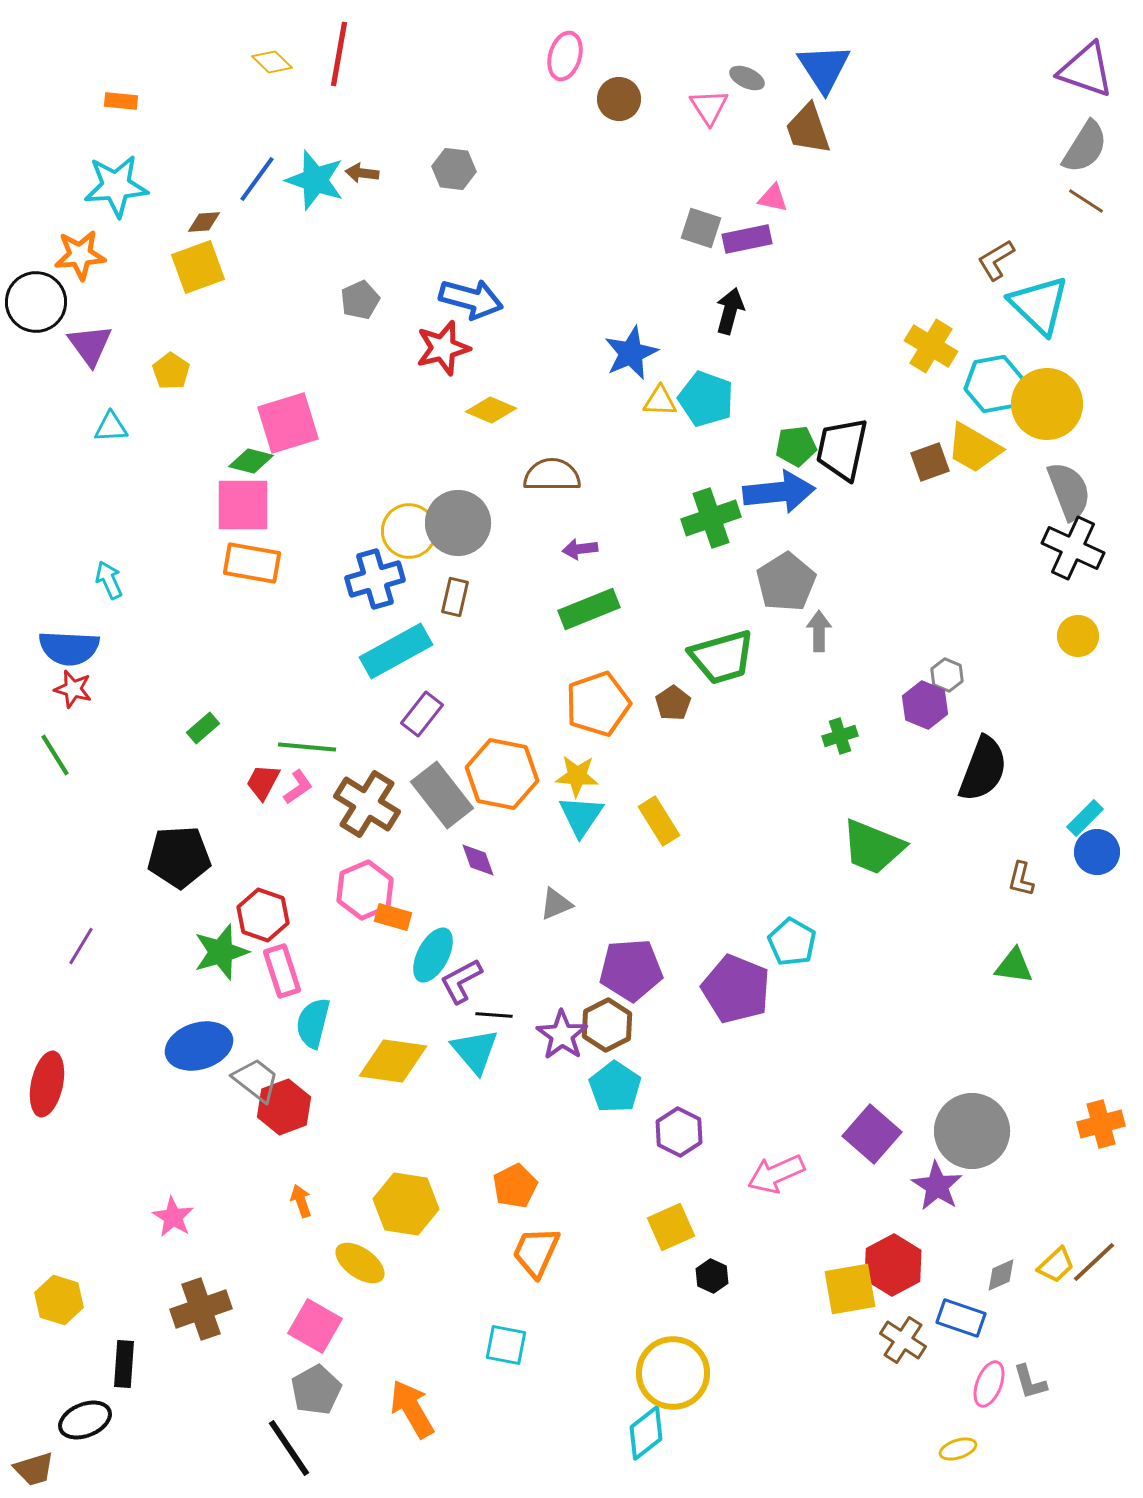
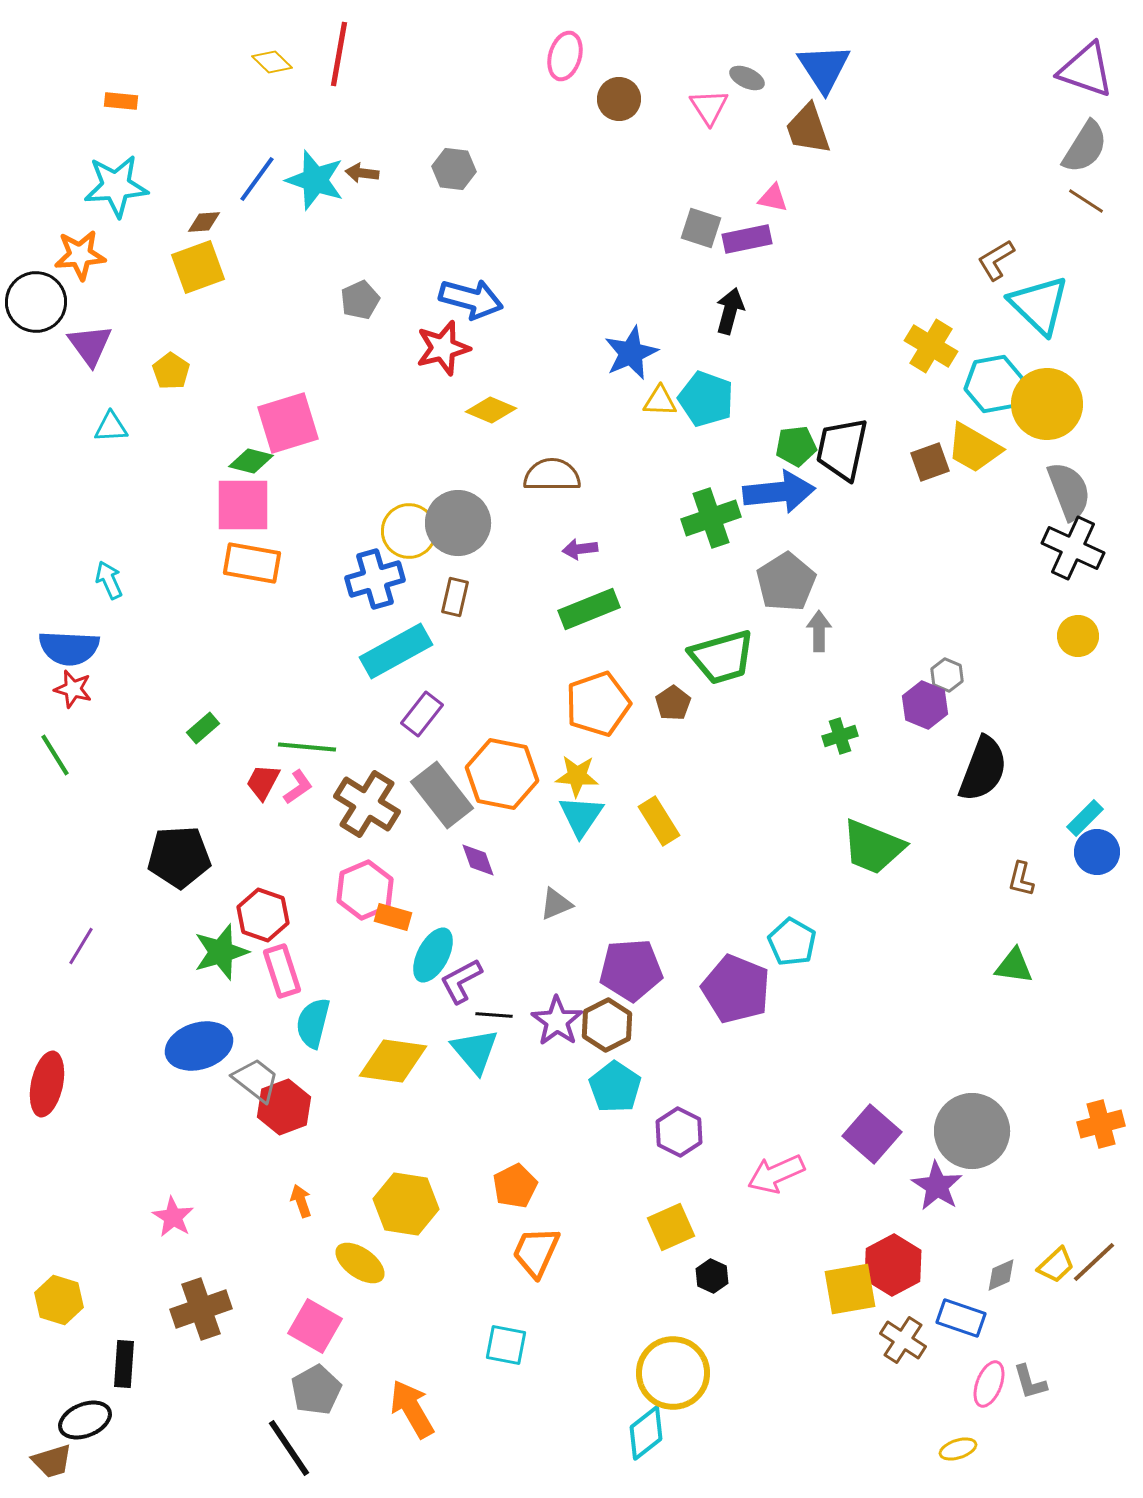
purple star at (562, 1035): moved 5 px left, 14 px up
brown trapezoid at (34, 1469): moved 18 px right, 8 px up
